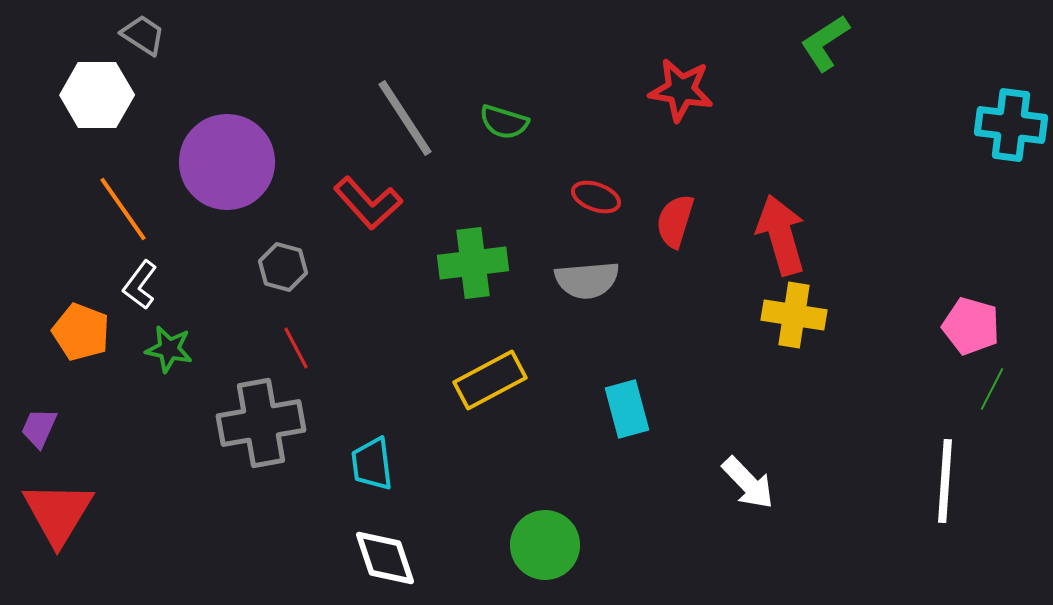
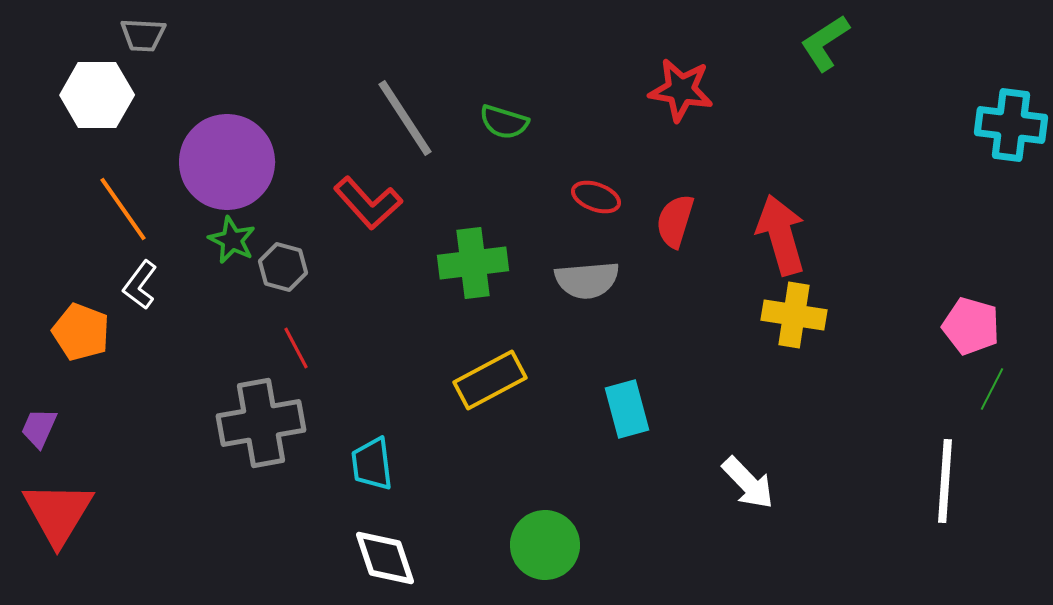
gray trapezoid: rotated 150 degrees clockwise
green star: moved 63 px right, 109 px up; rotated 15 degrees clockwise
